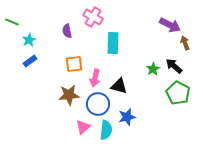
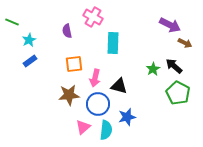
brown arrow: rotated 136 degrees clockwise
